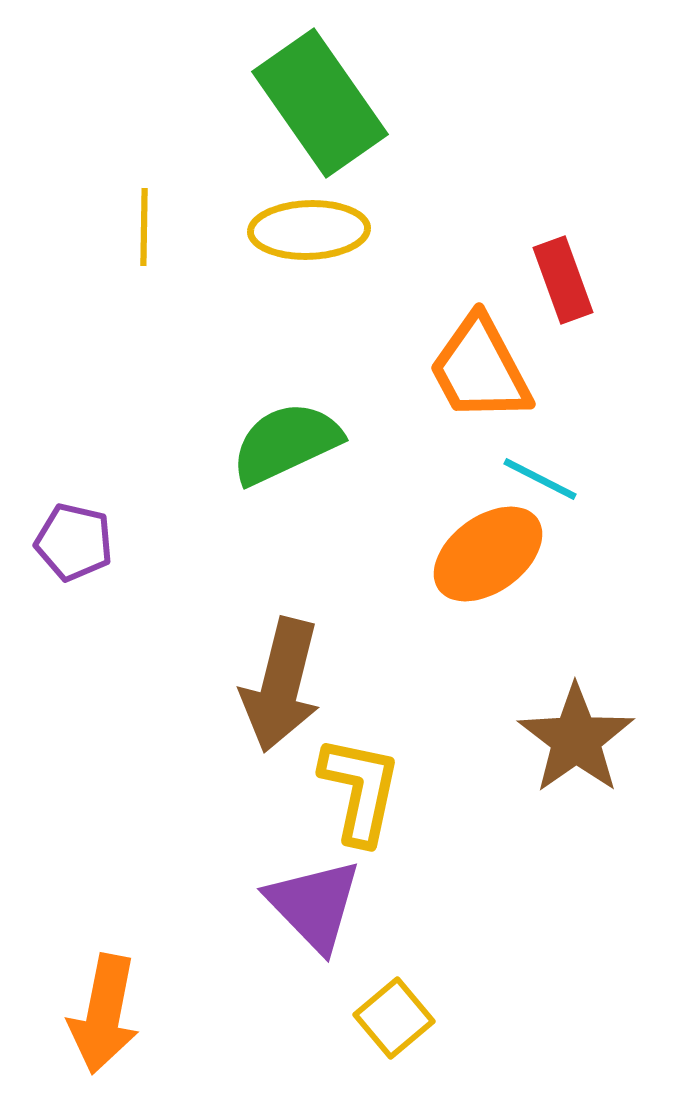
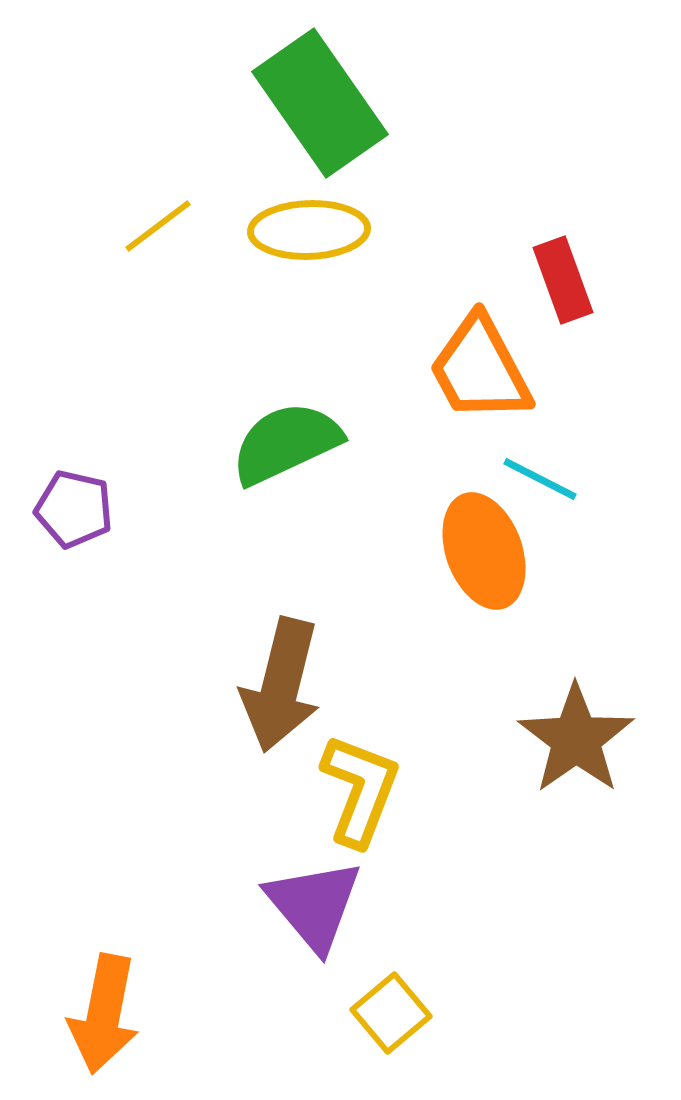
yellow line: moved 14 px right, 1 px up; rotated 52 degrees clockwise
purple pentagon: moved 33 px up
orange ellipse: moved 4 px left, 3 px up; rotated 74 degrees counterclockwise
yellow L-shape: rotated 9 degrees clockwise
purple triangle: rotated 4 degrees clockwise
yellow square: moved 3 px left, 5 px up
